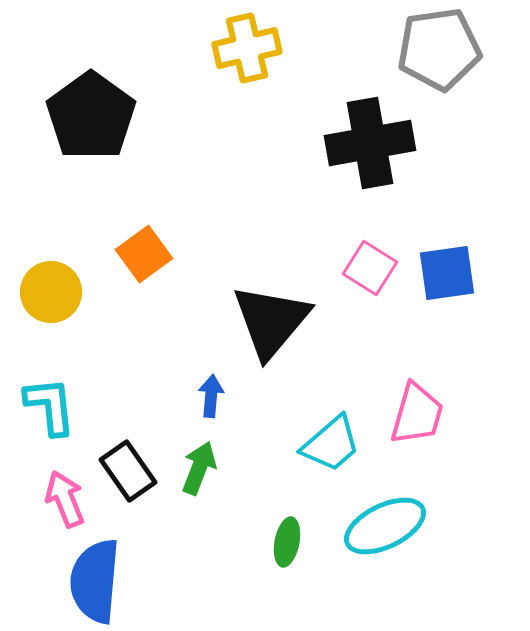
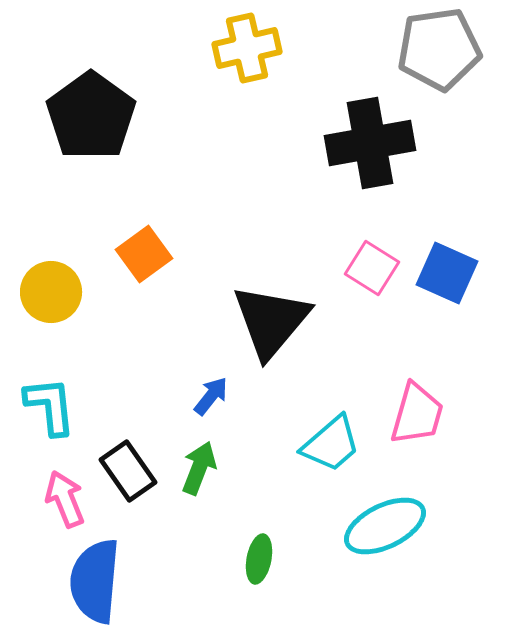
pink square: moved 2 px right
blue square: rotated 32 degrees clockwise
blue arrow: rotated 33 degrees clockwise
green ellipse: moved 28 px left, 17 px down
